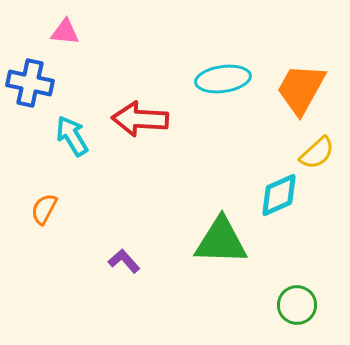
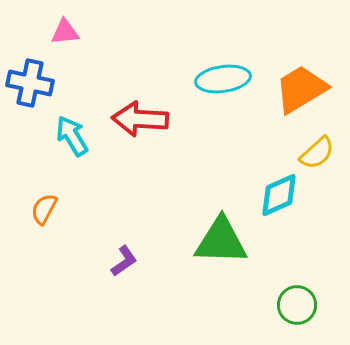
pink triangle: rotated 12 degrees counterclockwise
orange trapezoid: rotated 30 degrees clockwise
purple L-shape: rotated 96 degrees clockwise
